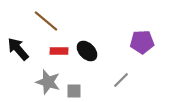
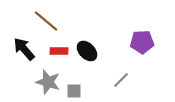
black arrow: moved 6 px right
